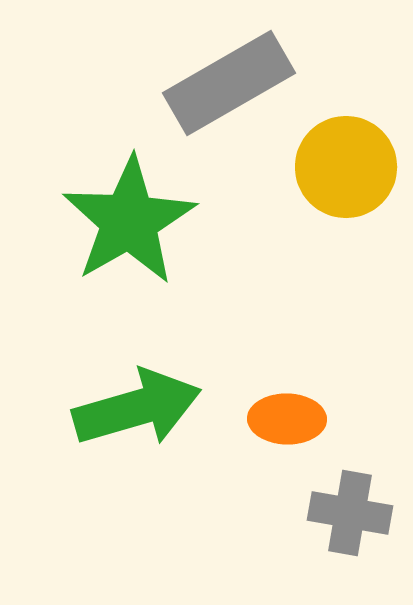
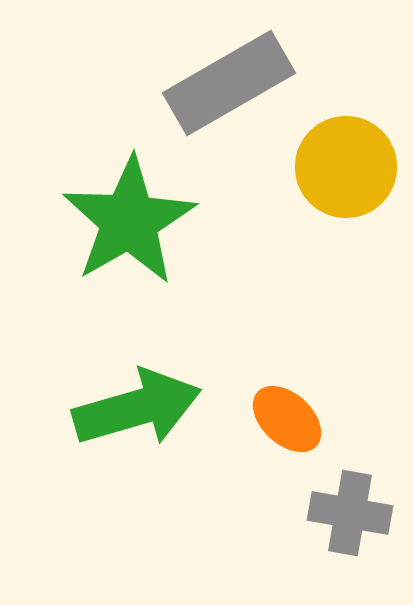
orange ellipse: rotated 42 degrees clockwise
